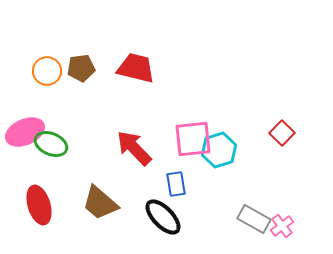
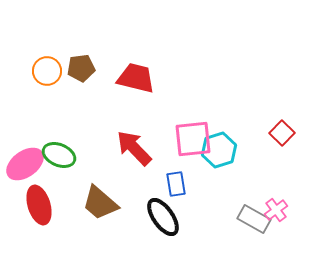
red trapezoid: moved 10 px down
pink ellipse: moved 32 px down; rotated 12 degrees counterclockwise
green ellipse: moved 8 px right, 11 px down
black ellipse: rotated 9 degrees clockwise
pink cross: moved 6 px left, 16 px up
